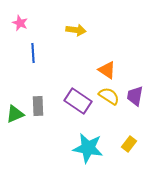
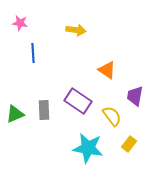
pink star: rotated 14 degrees counterclockwise
yellow semicircle: moved 3 px right, 20 px down; rotated 20 degrees clockwise
gray rectangle: moved 6 px right, 4 px down
